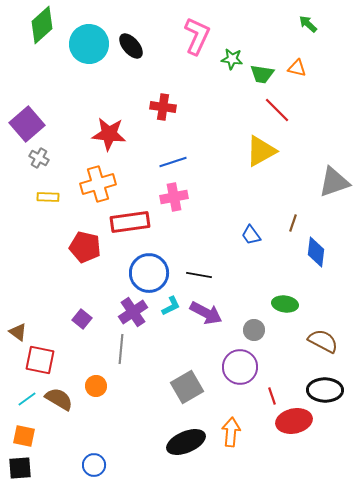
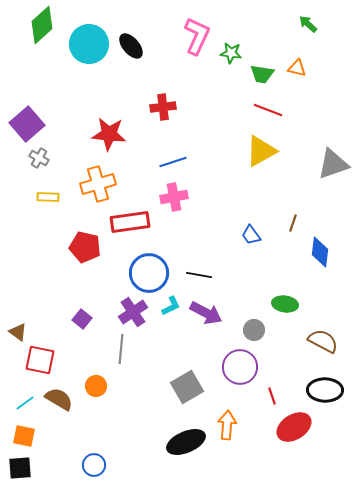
green star at (232, 59): moved 1 px left, 6 px up
red cross at (163, 107): rotated 15 degrees counterclockwise
red line at (277, 110): moved 9 px left; rotated 24 degrees counterclockwise
gray triangle at (334, 182): moved 1 px left, 18 px up
blue diamond at (316, 252): moved 4 px right
cyan line at (27, 399): moved 2 px left, 4 px down
red ellipse at (294, 421): moved 6 px down; rotated 20 degrees counterclockwise
orange arrow at (231, 432): moved 4 px left, 7 px up
